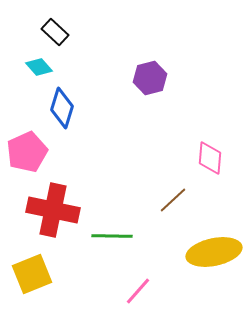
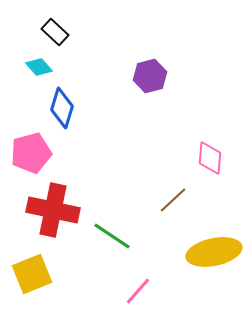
purple hexagon: moved 2 px up
pink pentagon: moved 4 px right, 1 px down; rotated 9 degrees clockwise
green line: rotated 33 degrees clockwise
